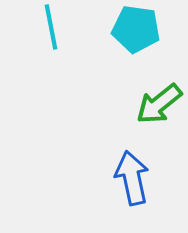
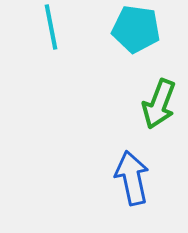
green arrow: rotated 30 degrees counterclockwise
